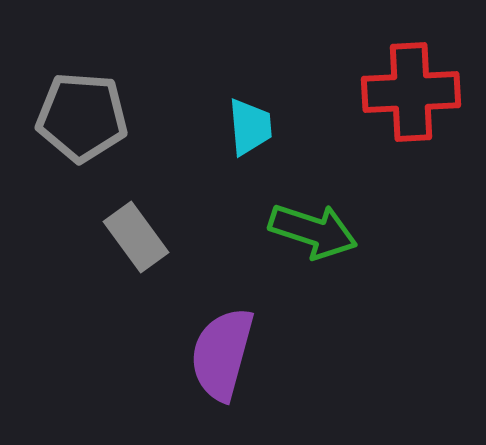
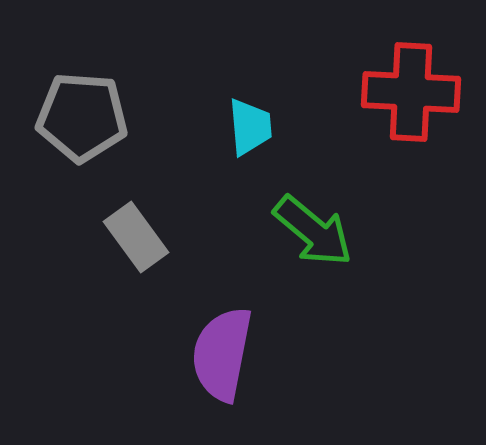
red cross: rotated 6 degrees clockwise
green arrow: rotated 22 degrees clockwise
purple semicircle: rotated 4 degrees counterclockwise
